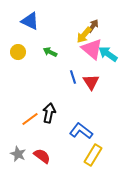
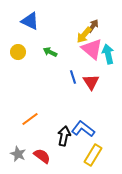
cyan arrow: rotated 42 degrees clockwise
black arrow: moved 15 px right, 23 px down
blue L-shape: moved 2 px right, 2 px up
